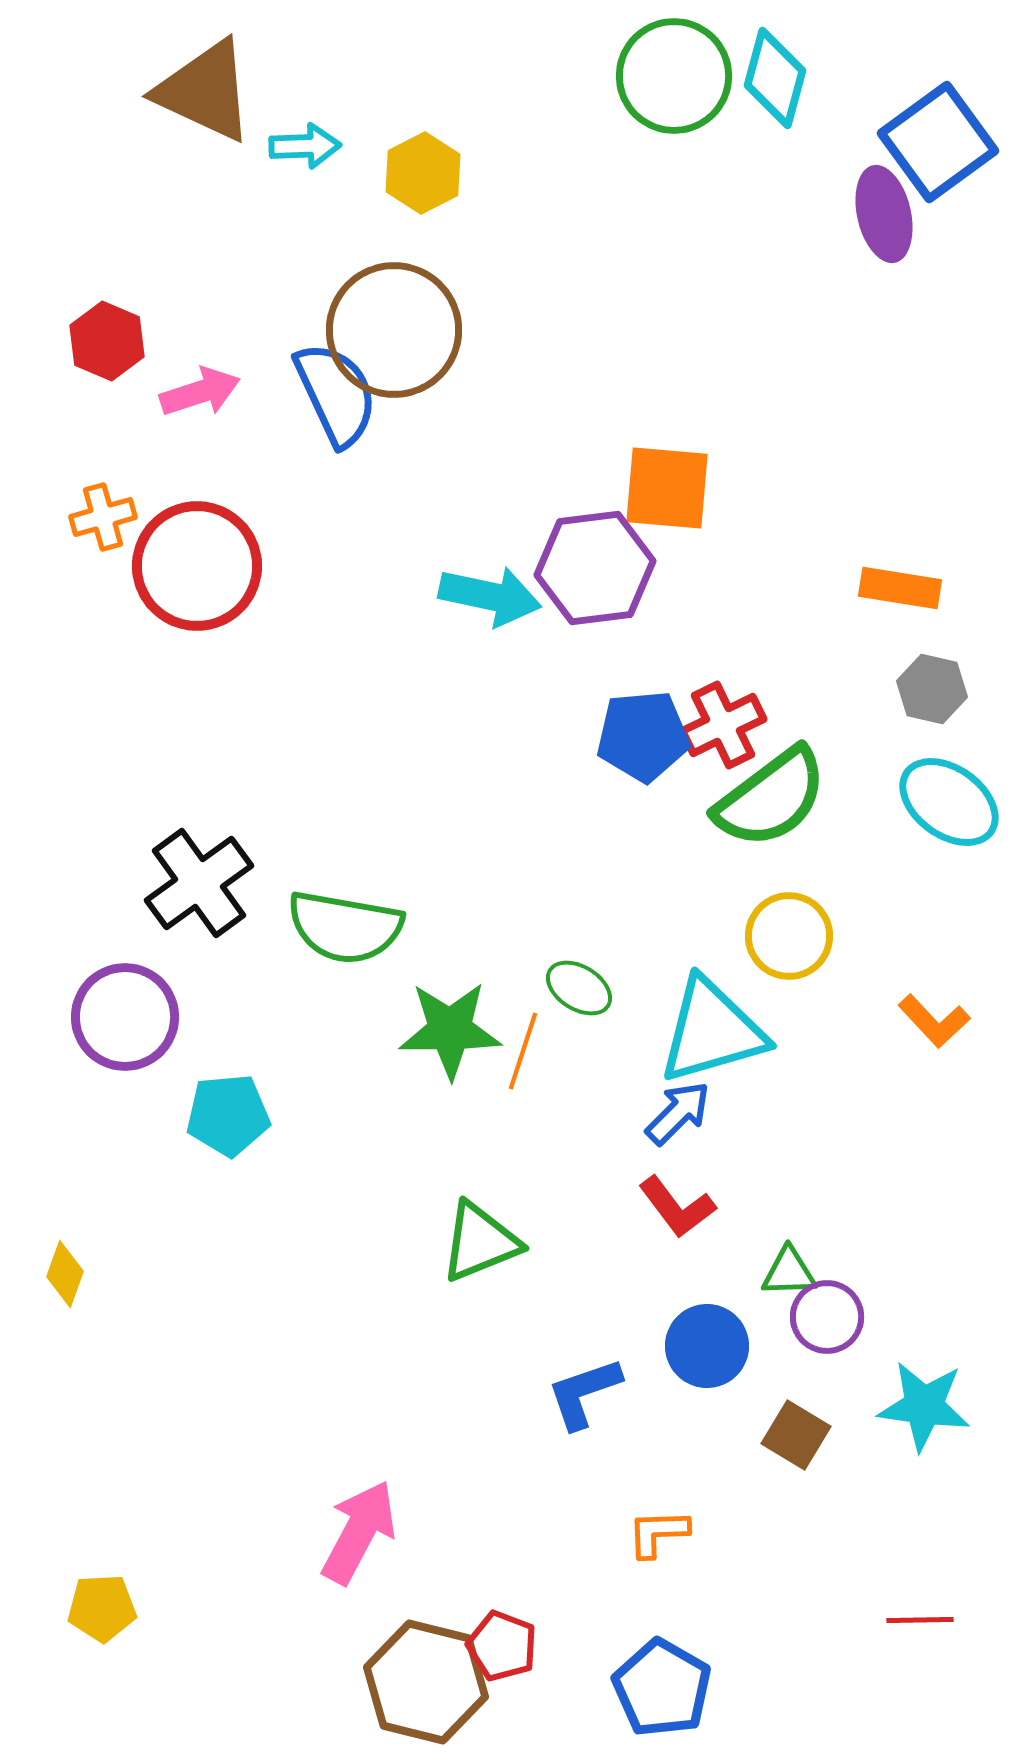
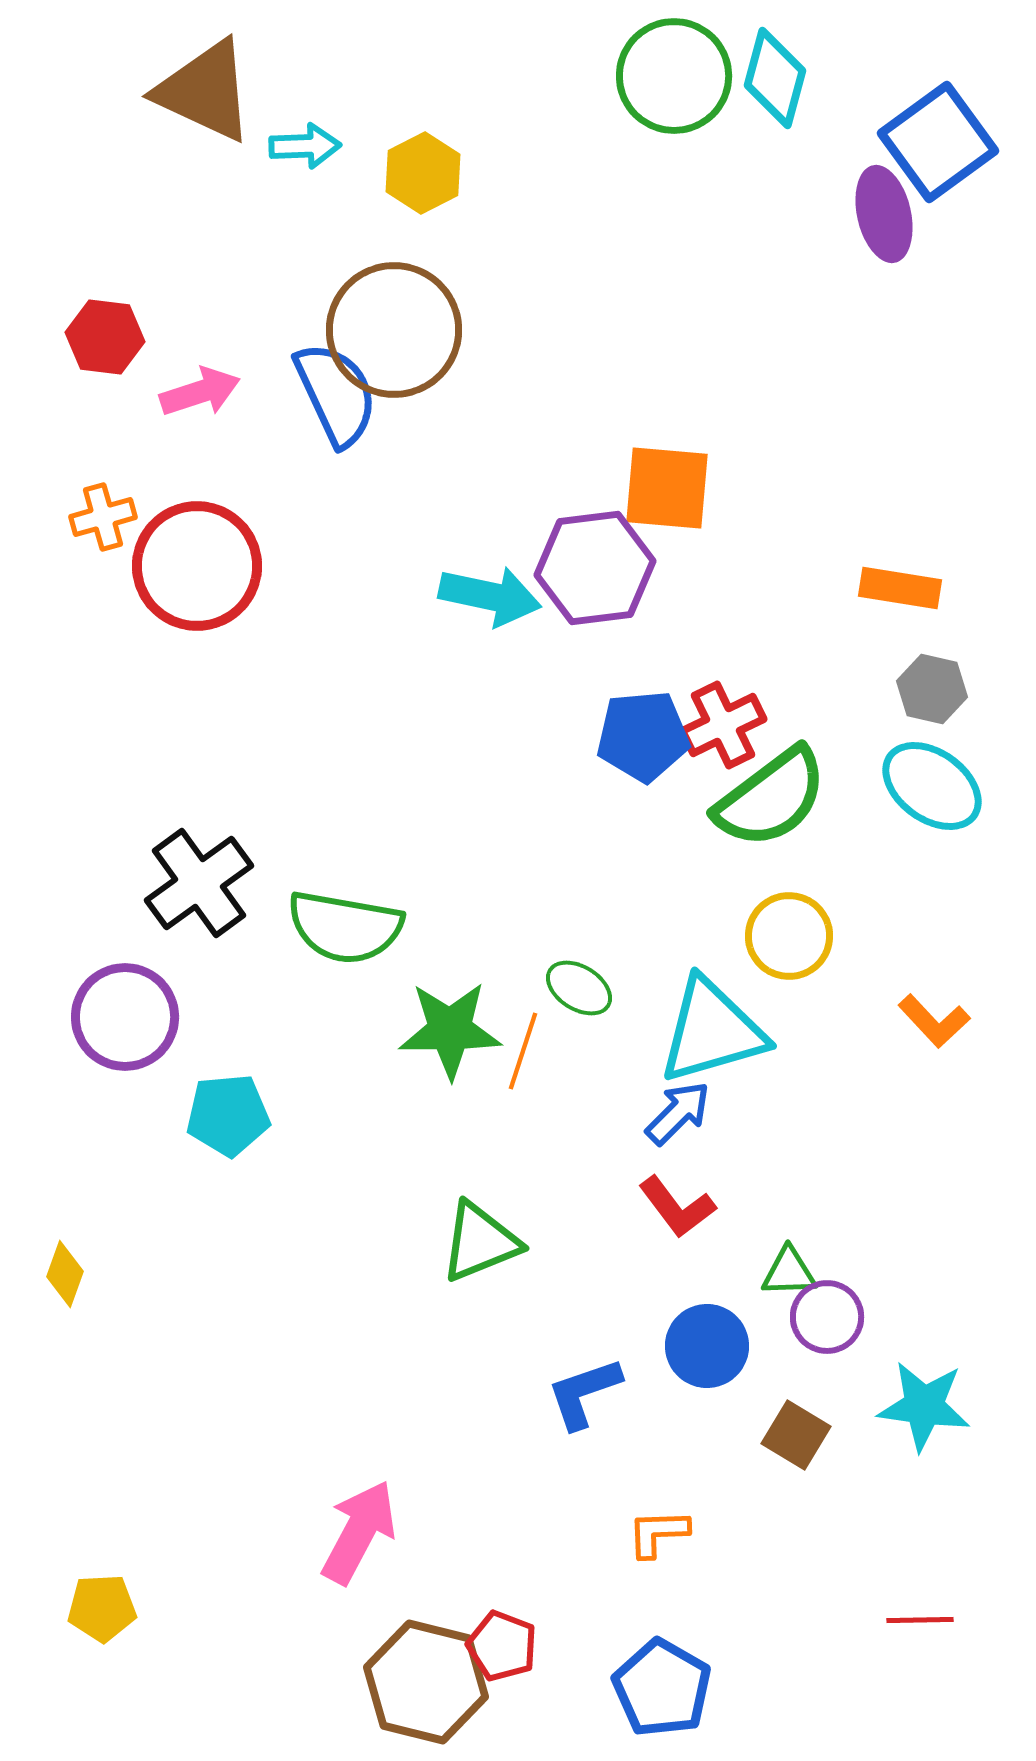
red hexagon at (107, 341): moved 2 px left, 4 px up; rotated 16 degrees counterclockwise
cyan ellipse at (949, 802): moved 17 px left, 16 px up
